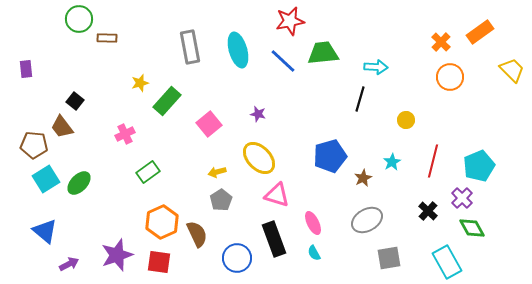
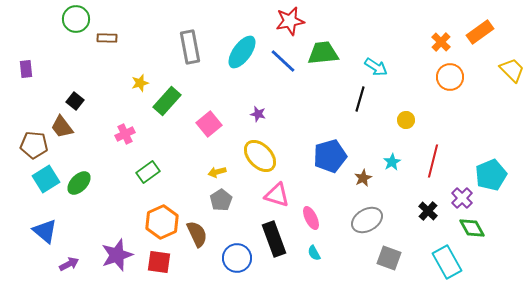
green circle at (79, 19): moved 3 px left
cyan ellipse at (238, 50): moved 4 px right, 2 px down; rotated 52 degrees clockwise
cyan arrow at (376, 67): rotated 30 degrees clockwise
yellow ellipse at (259, 158): moved 1 px right, 2 px up
cyan pentagon at (479, 166): moved 12 px right, 9 px down
pink ellipse at (313, 223): moved 2 px left, 5 px up
gray square at (389, 258): rotated 30 degrees clockwise
